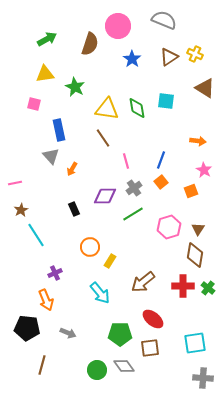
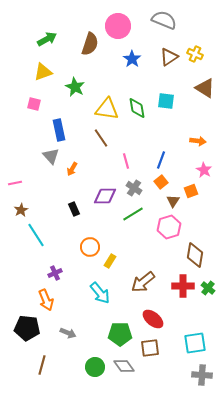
yellow triangle at (45, 74): moved 2 px left, 2 px up; rotated 12 degrees counterclockwise
brown line at (103, 138): moved 2 px left
gray cross at (134, 188): rotated 21 degrees counterclockwise
brown triangle at (198, 229): moved 25 px left, 28 px up
green circle at (97, 370): moved 2 px left, 3 px up
gray cross at (203, 378): moved 1 px left, 3 px up
